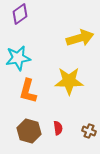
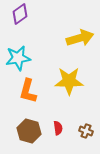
brown cross: moved 3 px left
